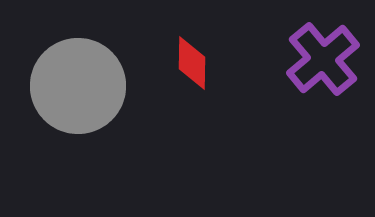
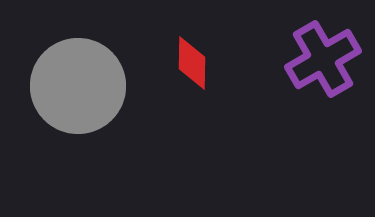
purple cross: rotated 10 degrees clockwise
